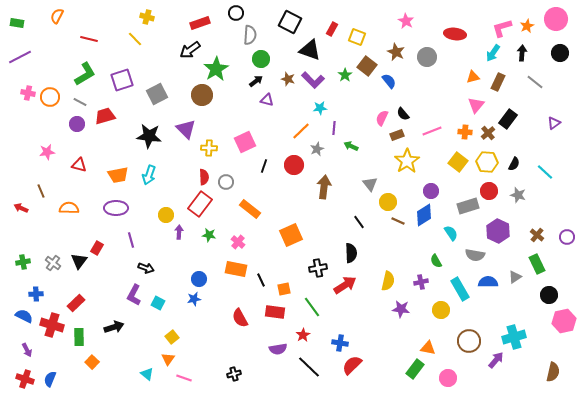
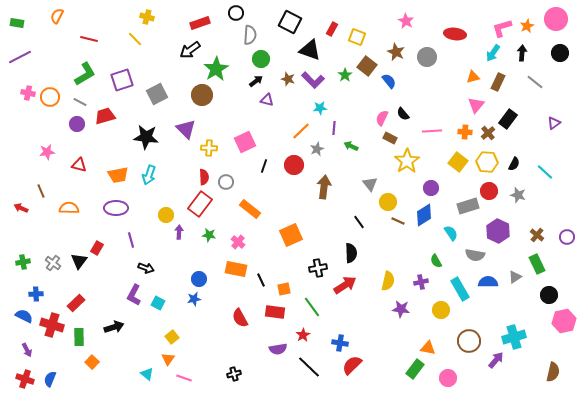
pink line at (432, 131): rotated 18 degrees clockwise
brown rectangle at (397, 135): moved 7 px left, 3 px down; rotated 48 degrees clockwise
black star at (149, 136): moved 3 px left, 1 px down
purple circle at (431, 191): moved 3 px up
